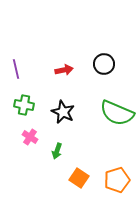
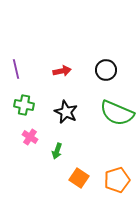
black circle: moved 2 px right, 6 px down
red arrow: moved 2 px left, 1 px down
black star: moved 3 px right
